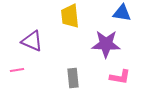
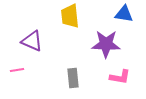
blue triangle: moved 2 px right, 1 px down
